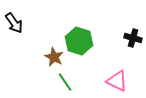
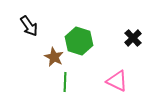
black arrow: moved 15 px right, 3 px down
black cross: rotated 30 degrees clockwise
green line: rotated 36 degrees clockwise
